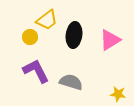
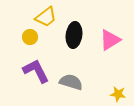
yellow trapezoid: moved 1 px left, 3 px up
